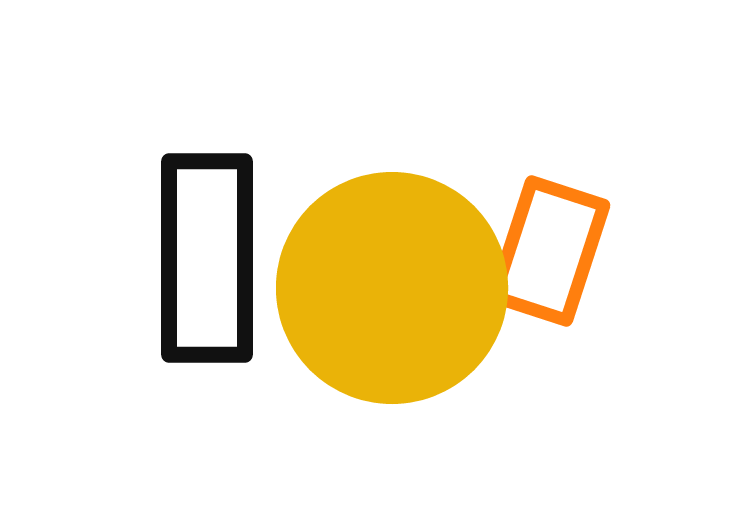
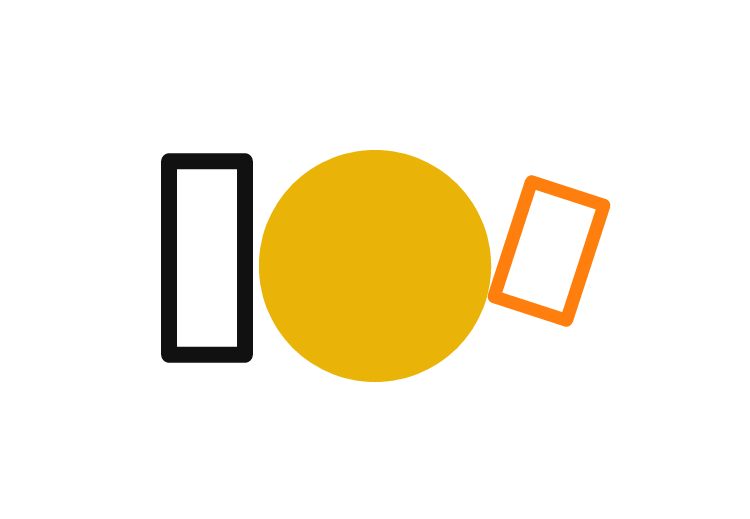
yellow circle: moved 17 px left, 22 px up
